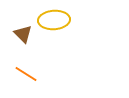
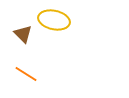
yellow ellipse: rotated 16 degrees clockwise
